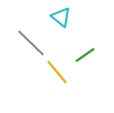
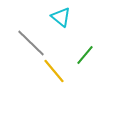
green line: rotated 15 degrees counterclockwise
yellow line: moved 3 px left, 1 px up
